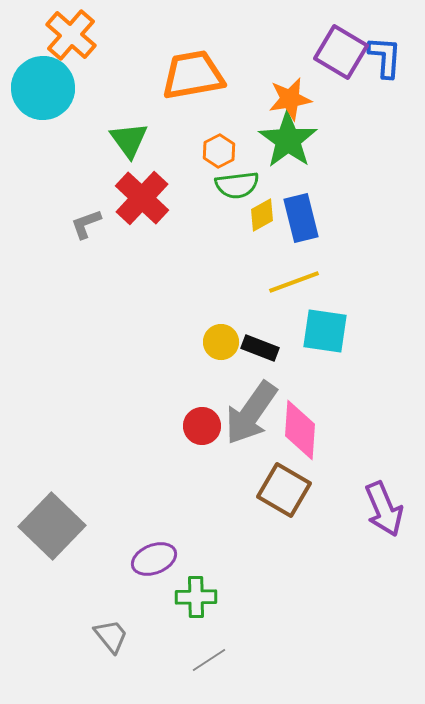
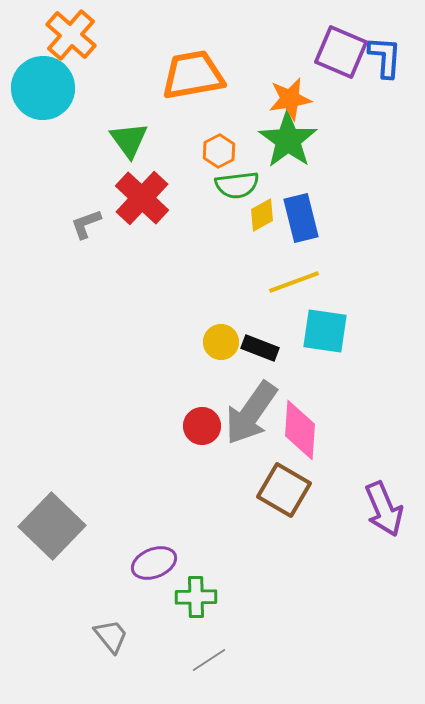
purple square: rotated 8 degrees counterclockwise
purple ellipse: moved 4 px down
